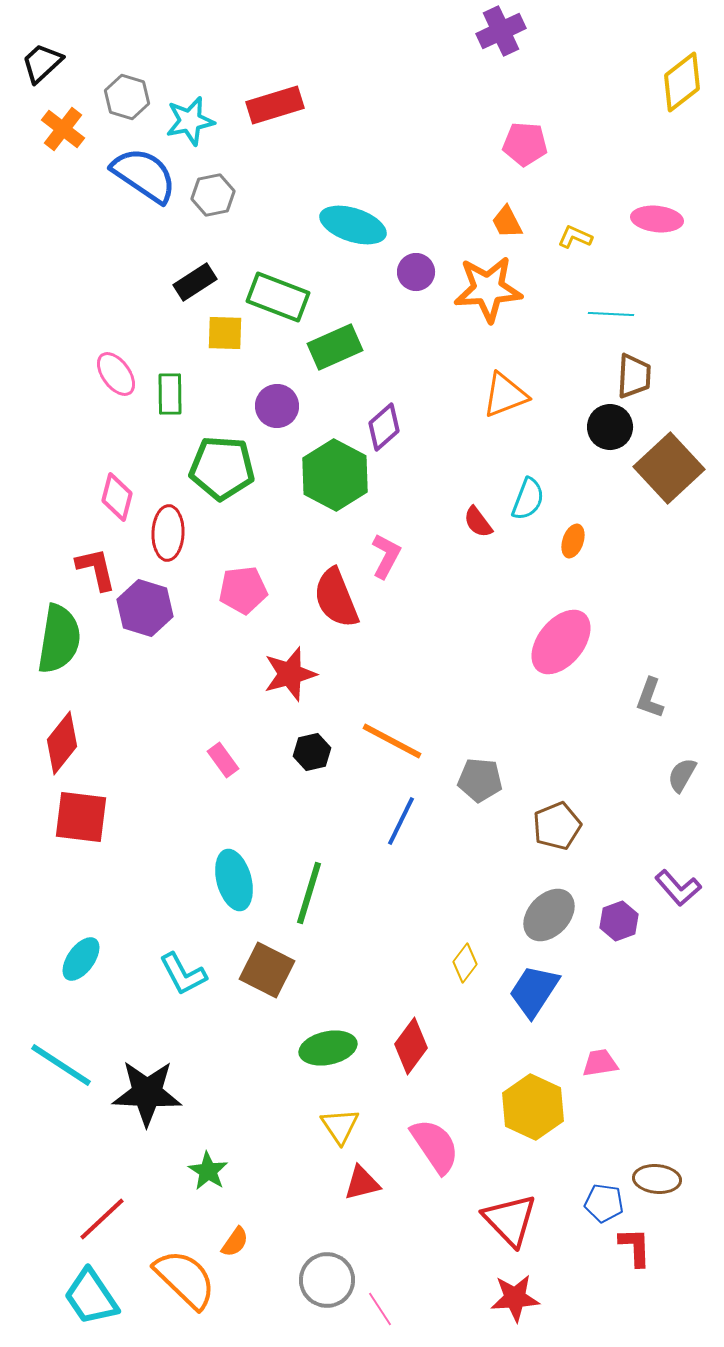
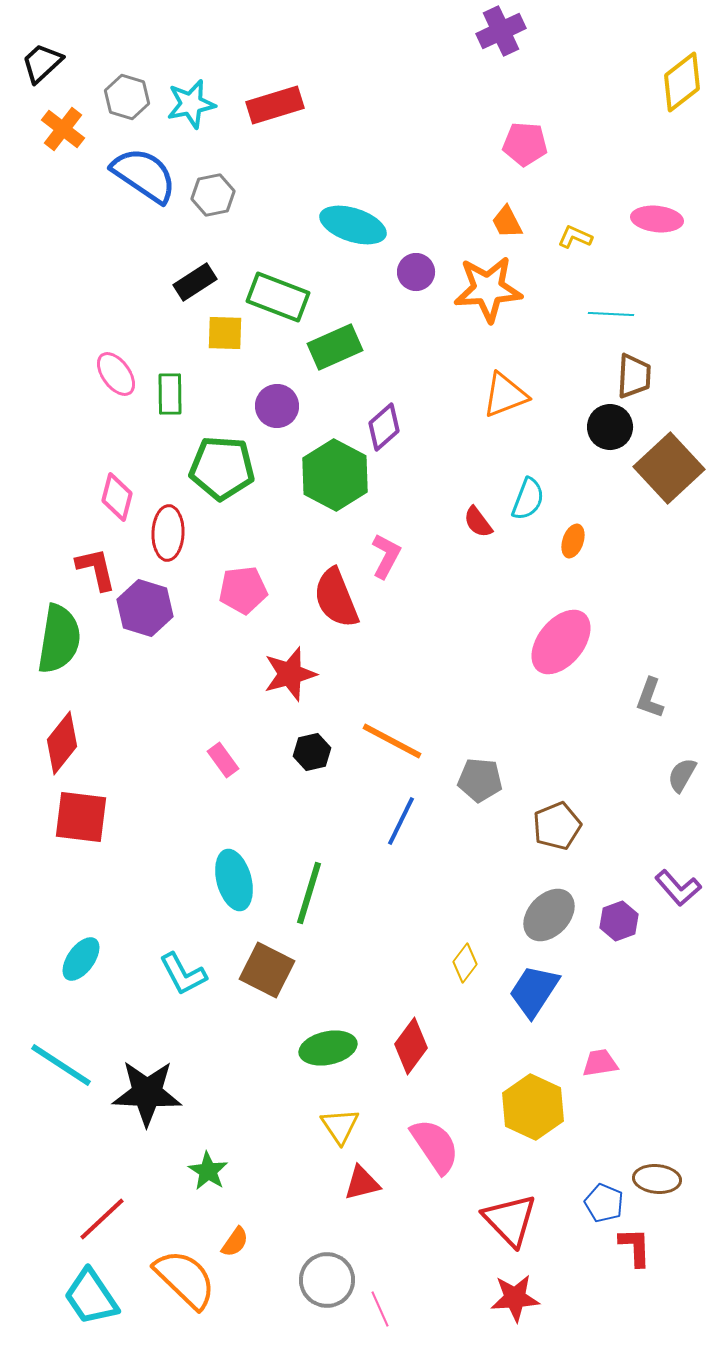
cyan star at (190, 121): moved 1 px right, 17 px up
blue pentagon at (604, 1203): rotated 15 degrees clockwise
pink line at (380, 1309): rotated 9 degrees clockwise
